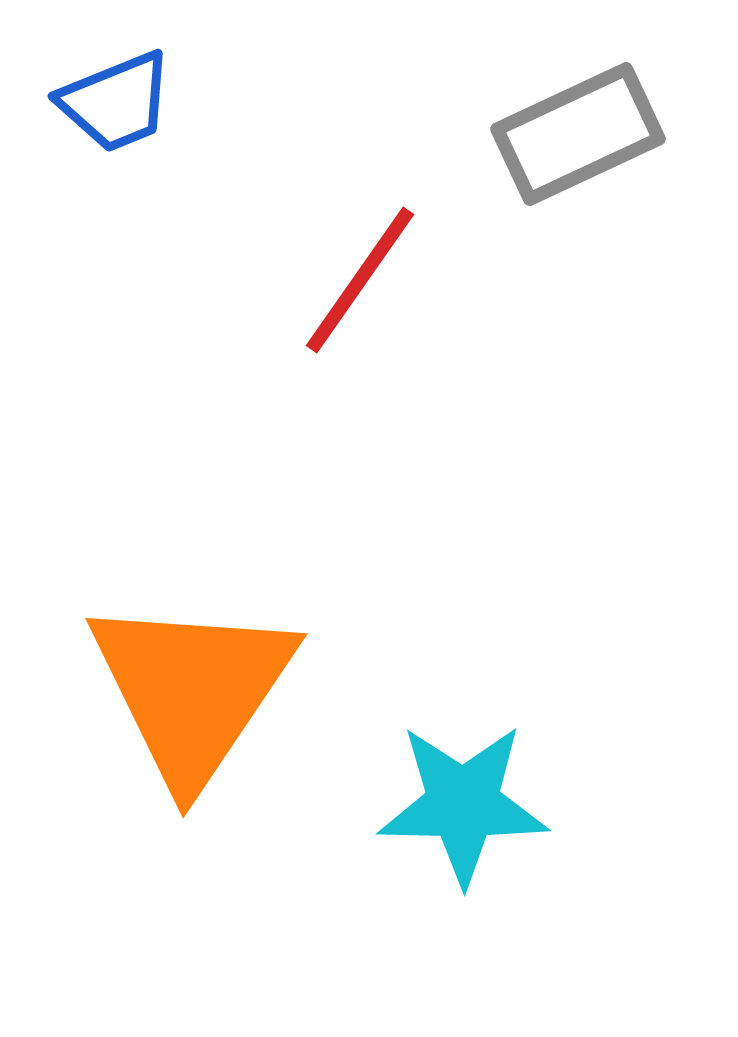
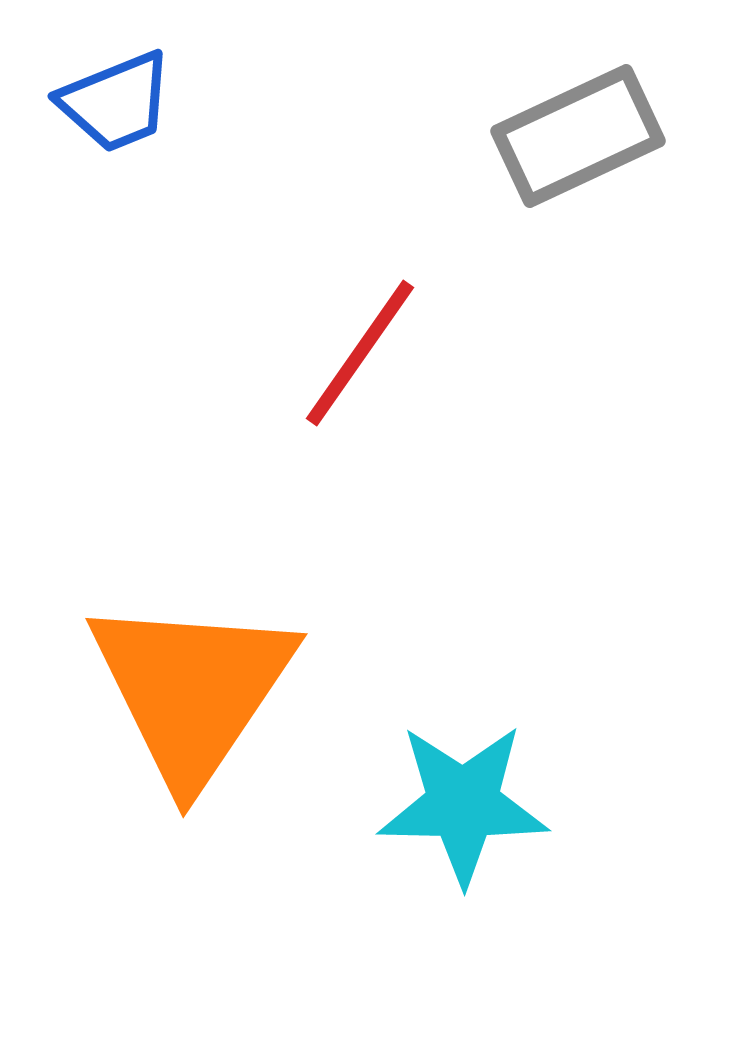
gray rectangle: moved 2 px down
red line: moved 73 px down
